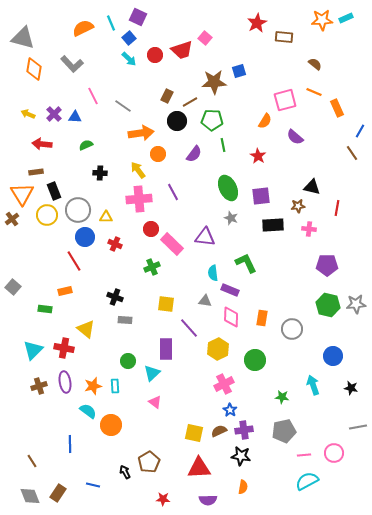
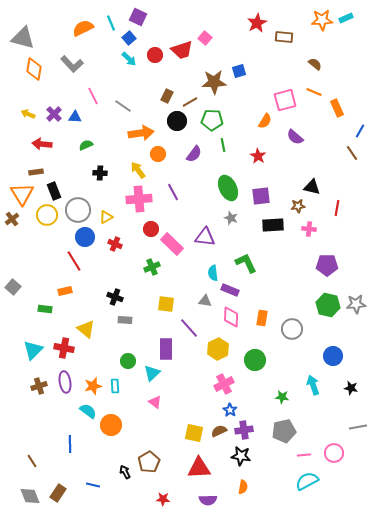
yellow triangle at (106, 217): rotated 32 degrees counterclockwise
